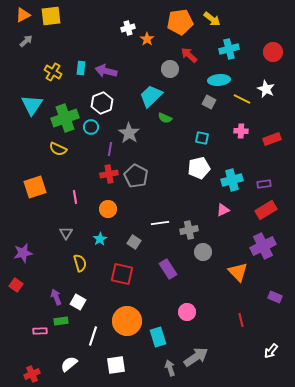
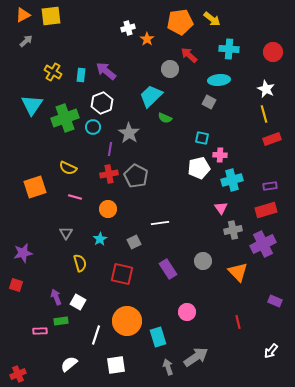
cyan cross at (229, 49): rotated 18 degrees clockwise
cyan rectangle at (81, 68): moved 7 px down
purple arrow at (106, 71): rotated 25 degrees clockwise
yellow line at (242, 99): moved 22 px right, 15 px down; rotated 48 degrees clockwise
cyan circle at (91, 127): moved 2 px right
pink cross at (241, 131): moved 21 px left, 24 px down
yellow semicircle at (58, 149): moved 10 px right, 19 px down
purple rectangle at (264, 184): moved 6 px right, 2 px down
pink line at (75, 197): rotated 64 degrees counterclockwise
pink triangle at (223, 210): moved 2 px left, 2 px up; rotated 40 degrees counterclockwise
red rectangle at (266, 210): rotated 15 degrees clockwise
gray cross at (189, 230): moved 44 px right
gray square at (134, 242): rotated 32 degrees clockwise
purple cross at (263, 246): moved 2 px up
gray circle at (203, 252): moved 9 px down
red square at (16, 285): rotated 16 degrees counterclockwise
purple rectangle at (275, 297): moved 4 px down
red line at (241, 320): moved 3 px left, 2 px down
white line at (93, 336): moved 3 px right, 1 px up
gray arrow at (170, 368): moved 2 px left, 1 px up
red cross at (32, 374): moved 14 px left
